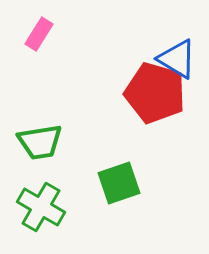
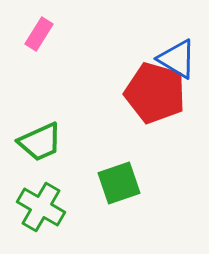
green trapezoid: rotated 15 degrees counterclockwise
